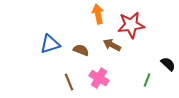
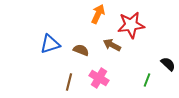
orange arrow: rotated 36 degrees clockwise
brown line: rotated 36 degrees clockwise
